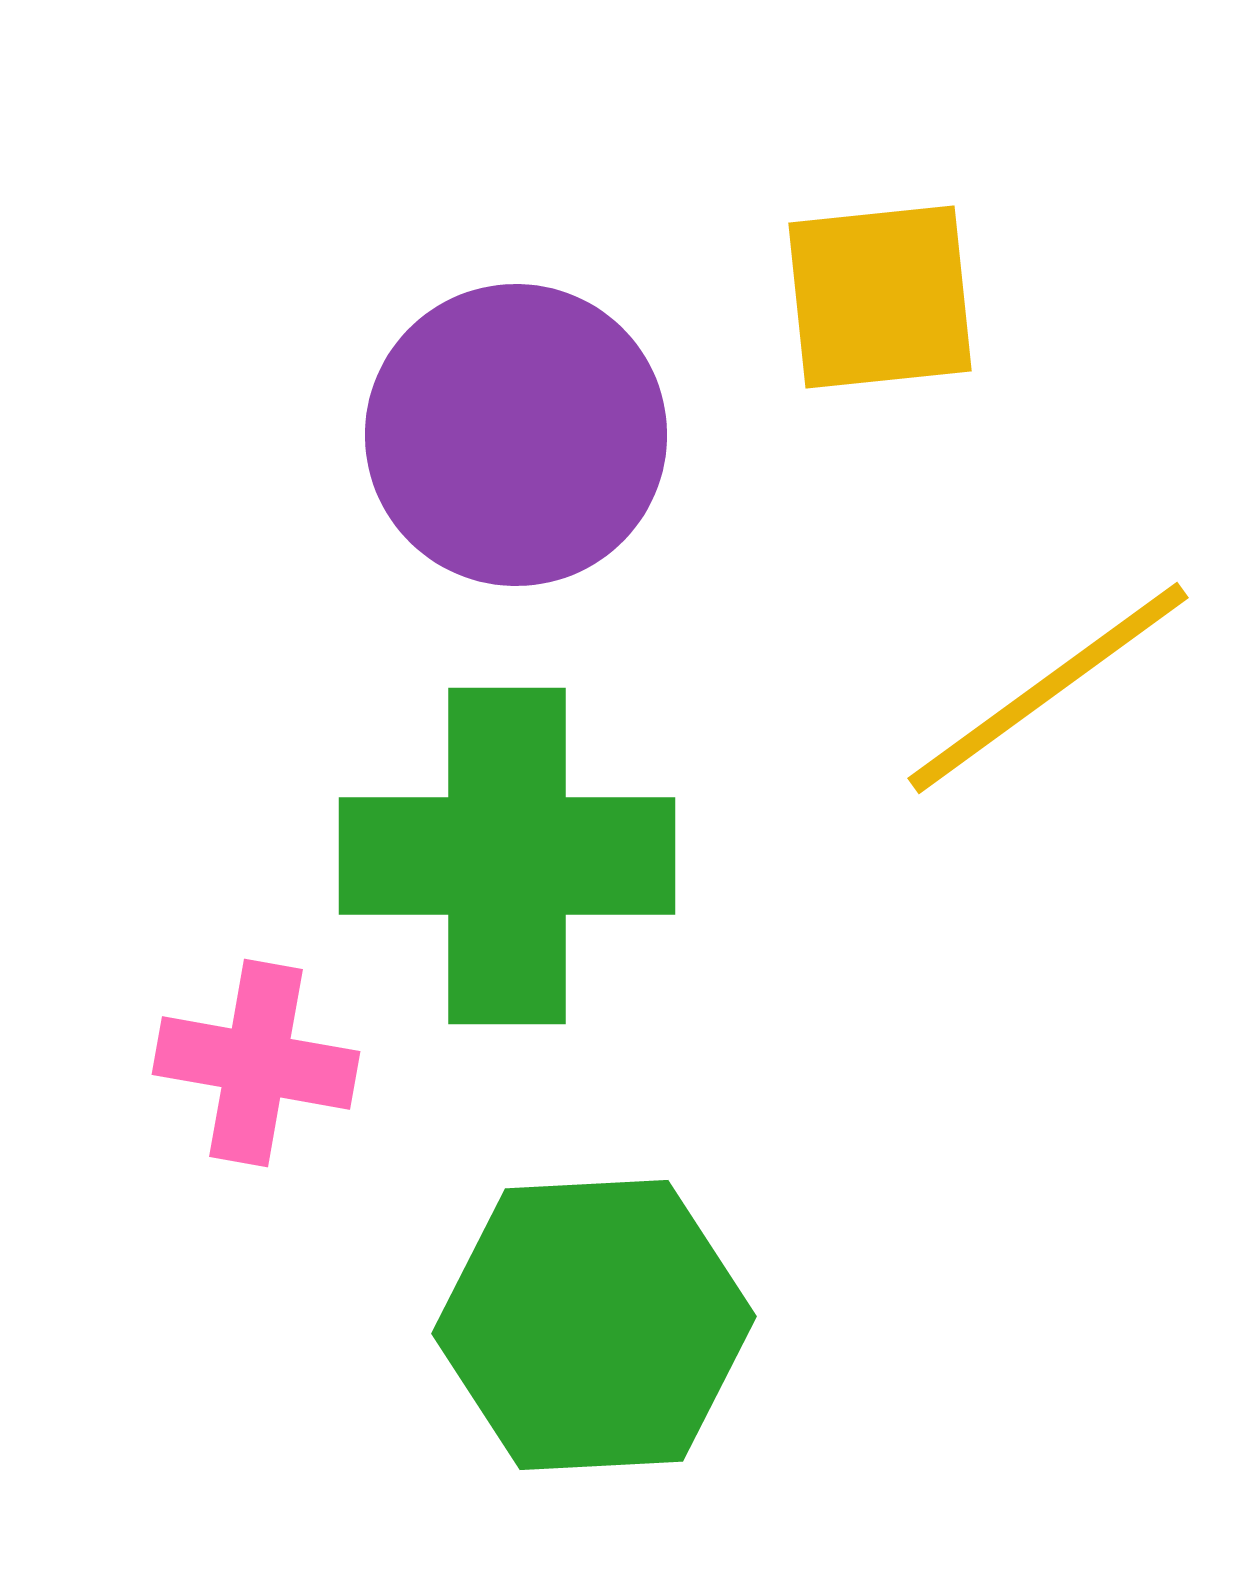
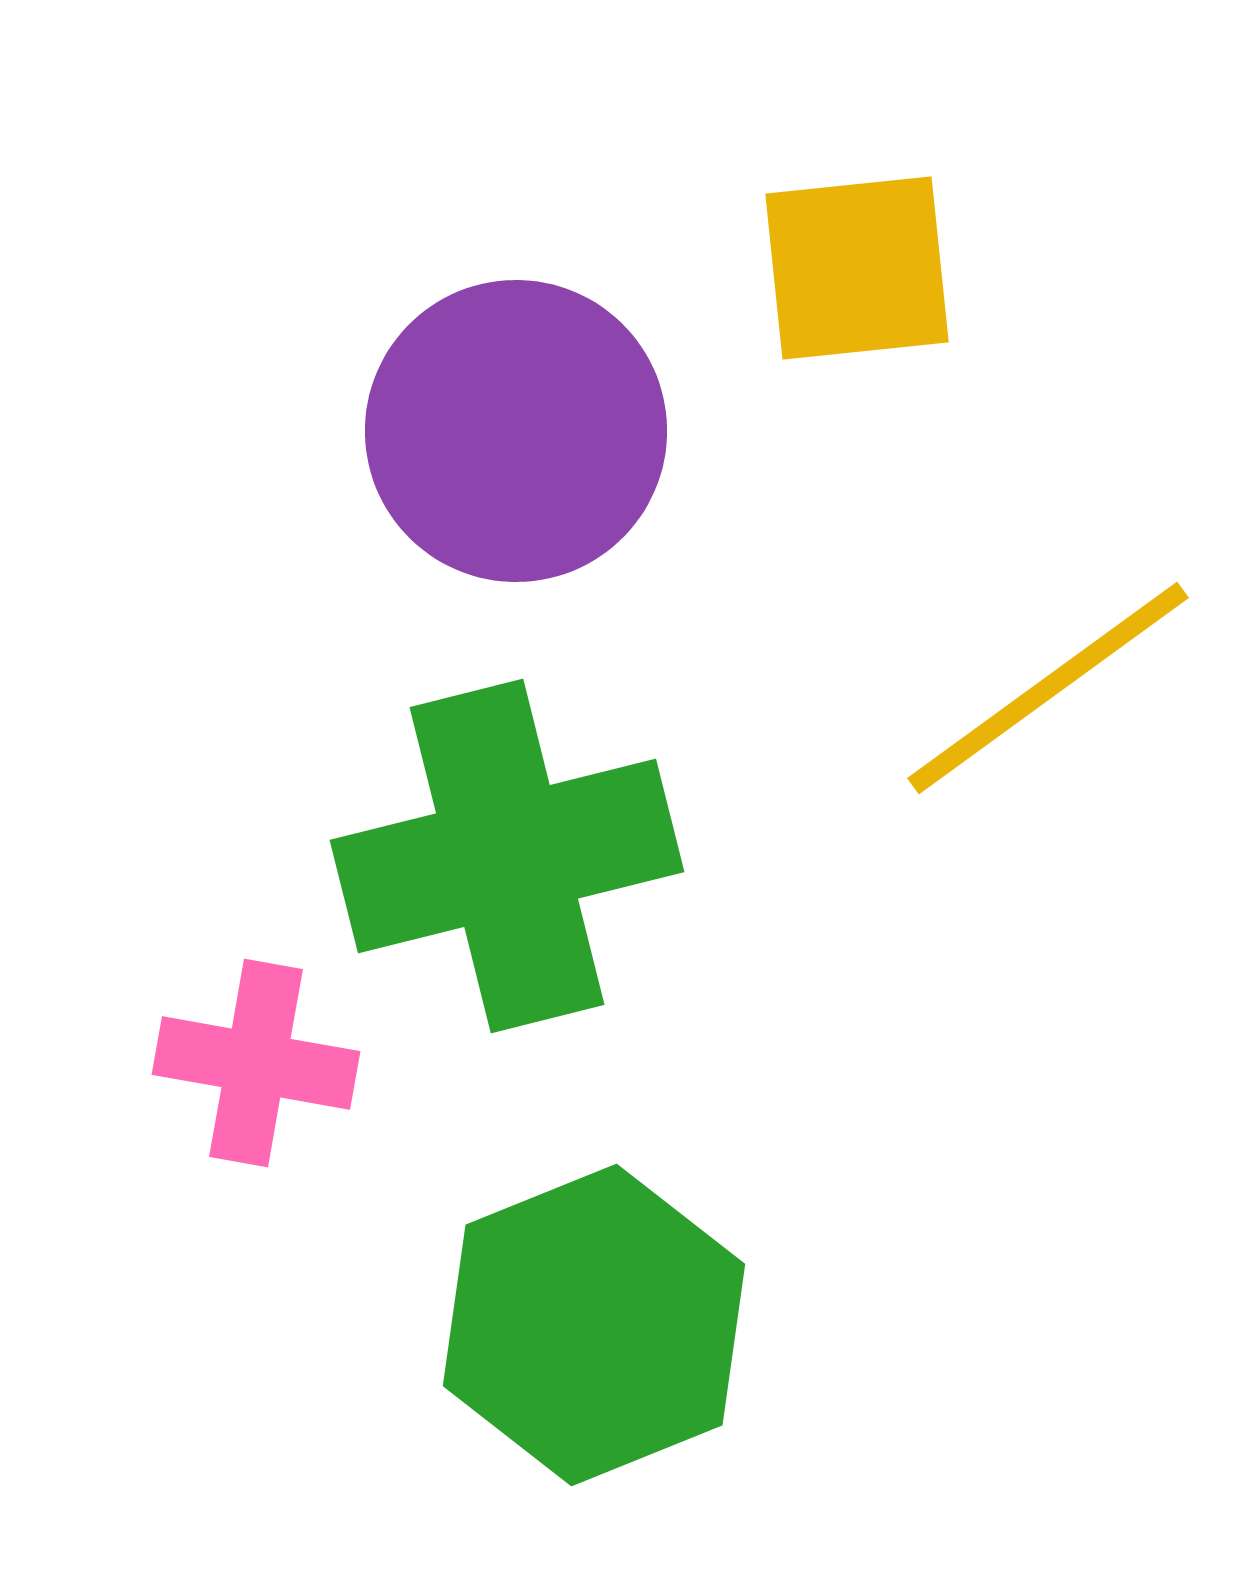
yellow square: moved 23 px left, 29 px up
purple circle: moved 4 px up
green cross: rotated 14 degrees counterclockwise
green hexagon: rotated 19 degrees counterclockwise
